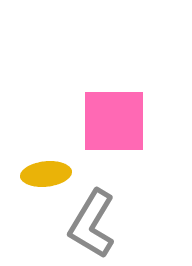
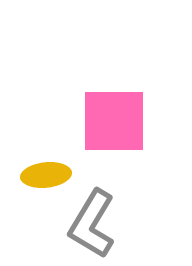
yellow ellipse: moved 1 px down
